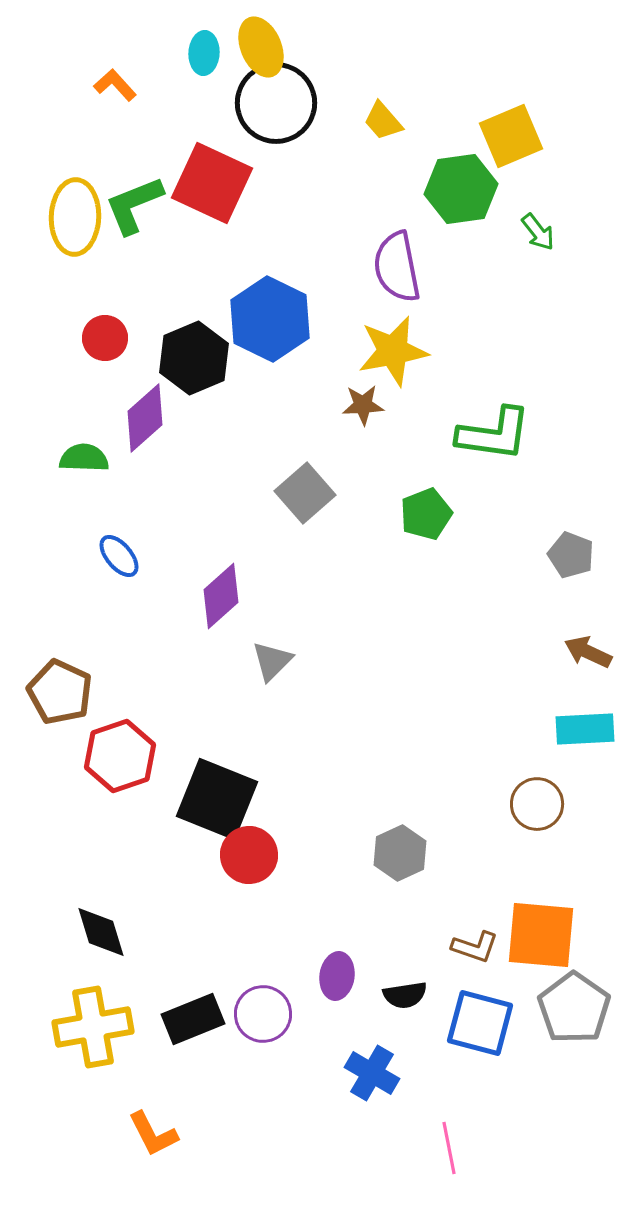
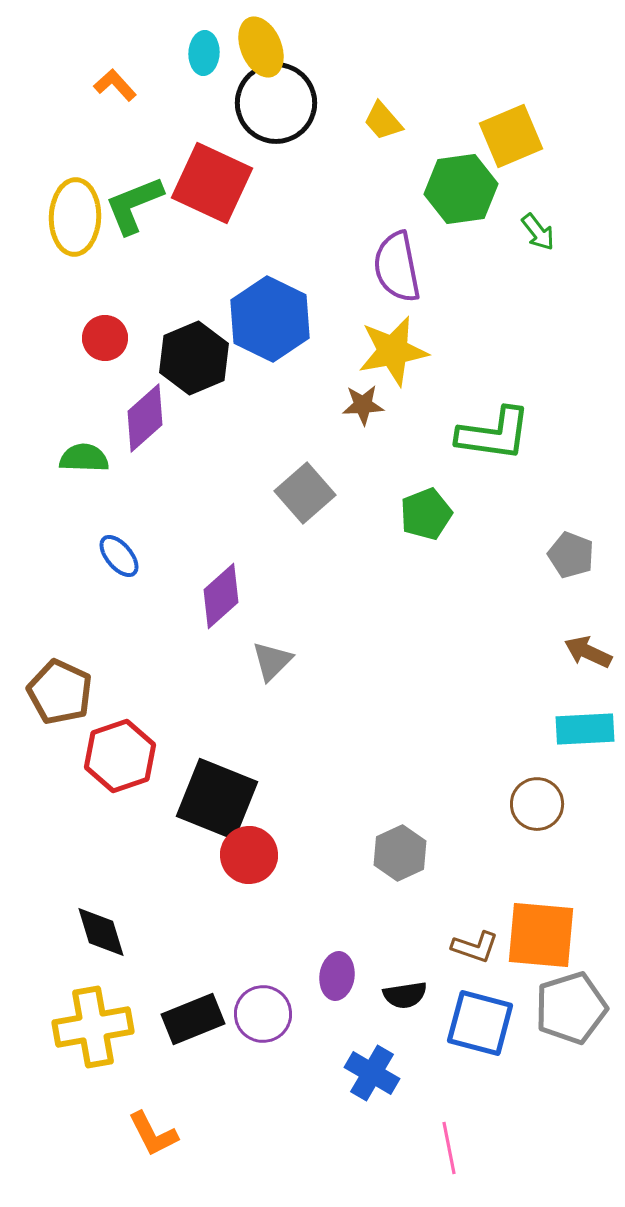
gray pentagon at (574, 1008): moved 3 px left; rotated 20 degrees clockwise
